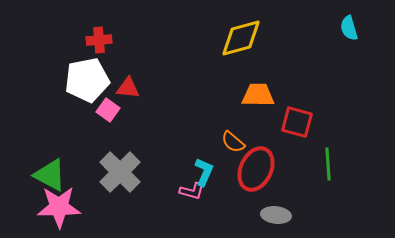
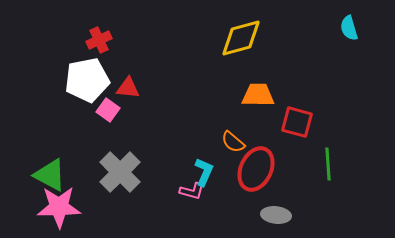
red cross: rotated 20 degrees counterclockwise
